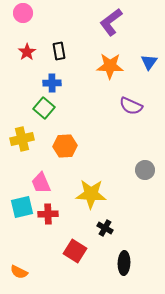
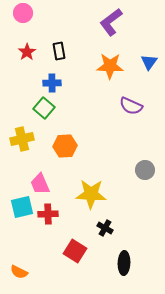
pink trapezoid: moved 1 px left, 1 px down
